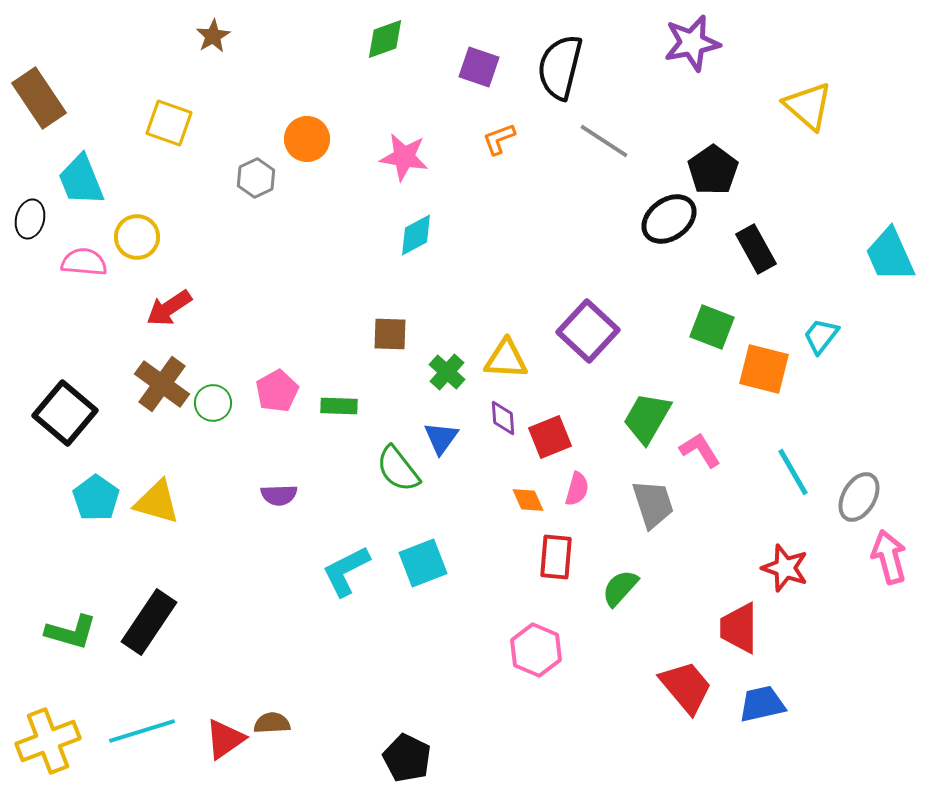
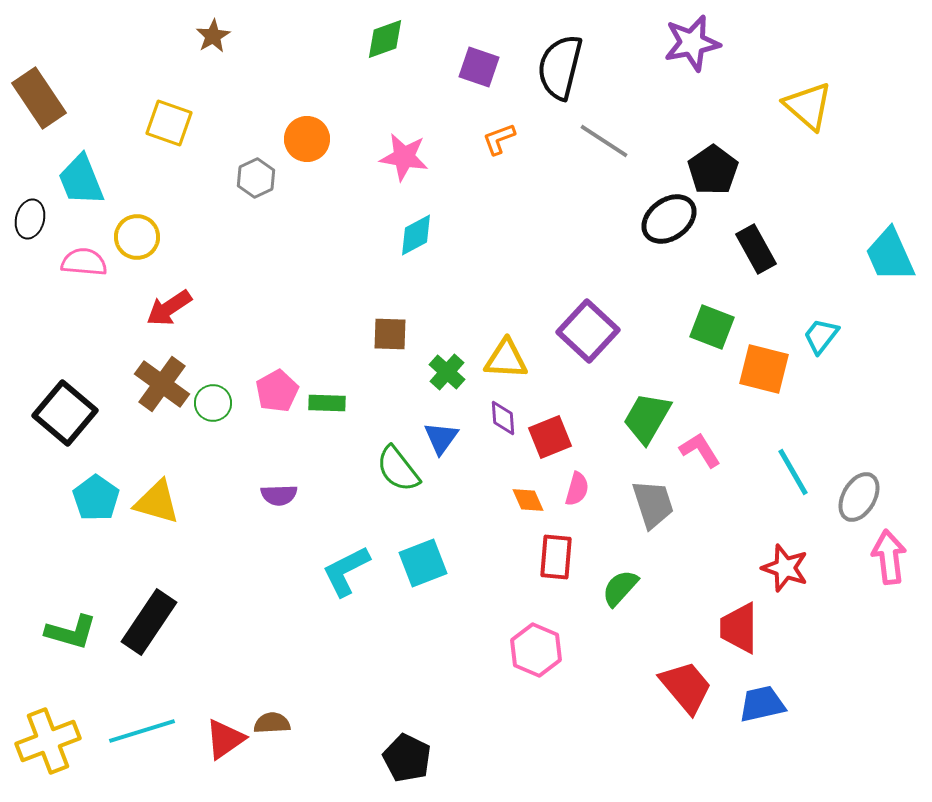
green rectangle at (339, 406): moved 12 px left, 3 px up
pink arrow at (889, 557): rotated 8 degrees clockwise
